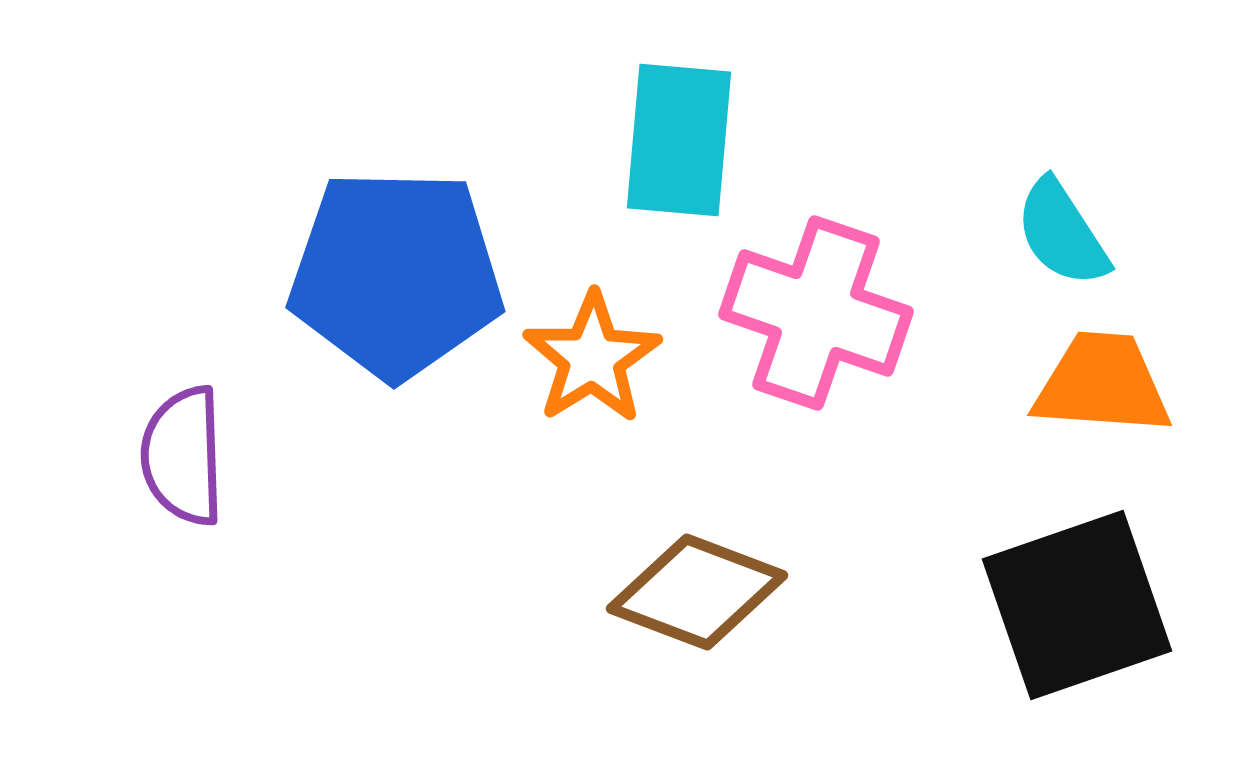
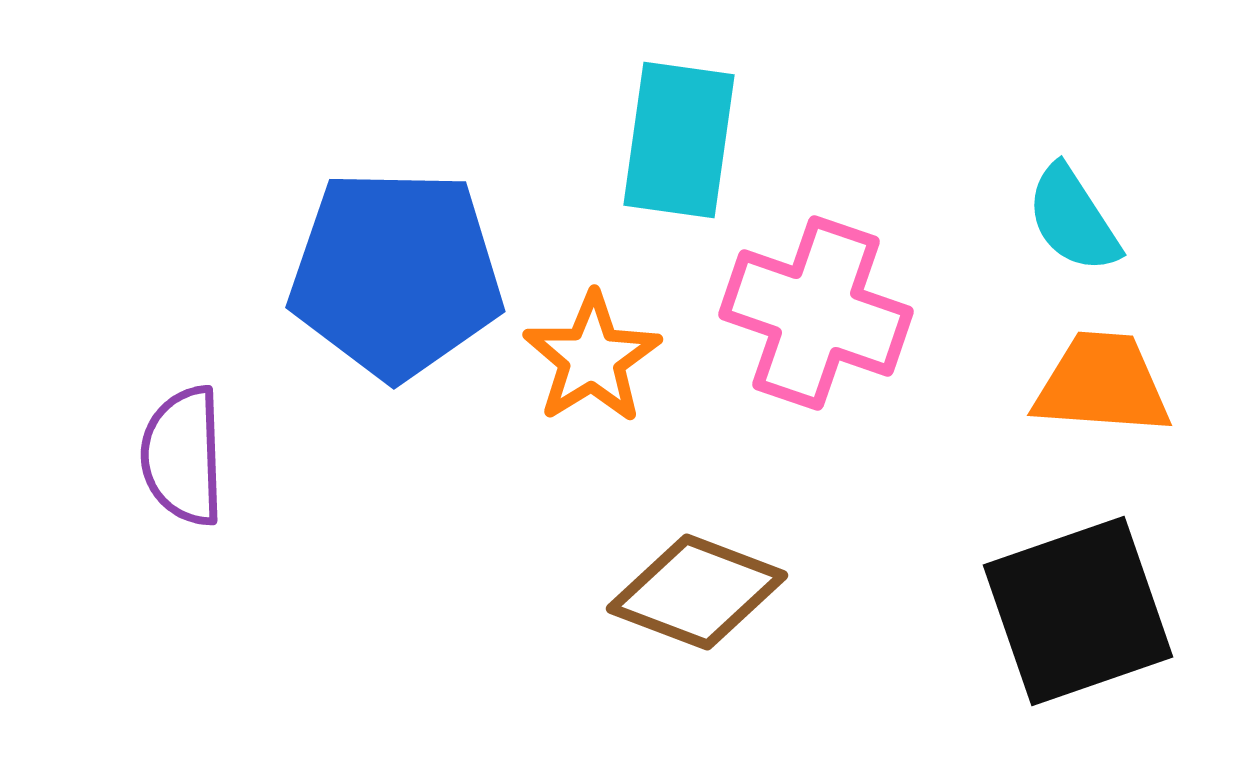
cyan rectangle: rotated 3 degrees clockwise
cyan semicircle: moved 11 px right, 14 px up
black square: moved 1 px right, 6 px down
